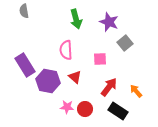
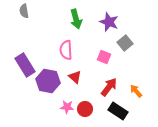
pink square: moved 4 px right, 2 px up; rotated 24 degrees clockwise
